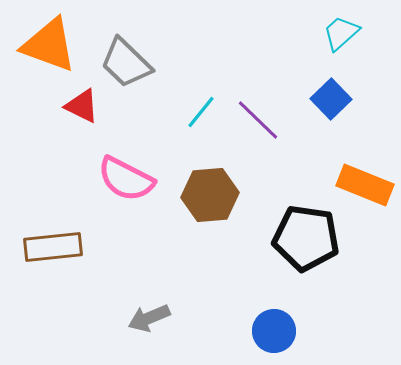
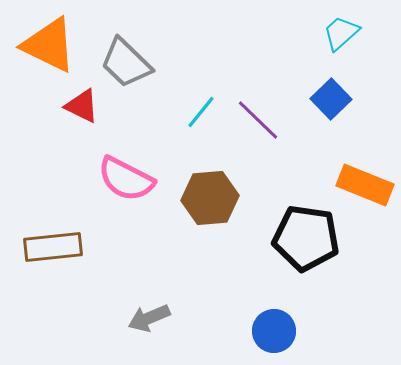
orange triangle: rotated 6 degrees clockwise
brown hexagon: moved 3 px down
